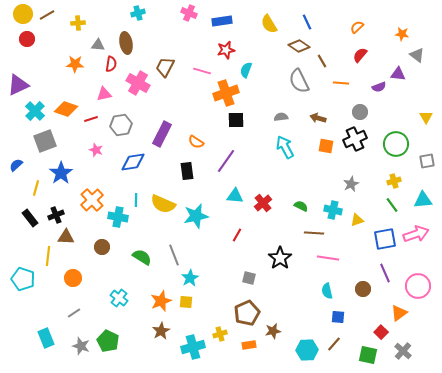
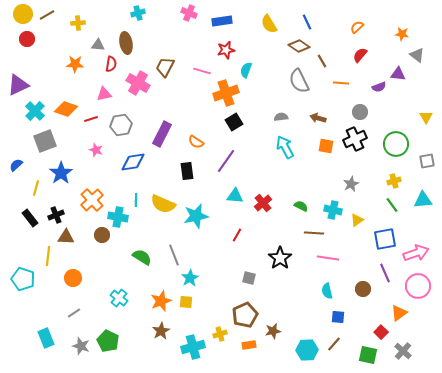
black square at (236, 120): moved 2 px left, 2 px down; rotated 30 degrees counterclockwise
yellow triangle at (357, 220): rotated 16 degrees counterclockwise
pink arrow at (416, 234): moved 19 px down
brown circle at (102, 247): moved 12 px up
brown pentagon at (247, 313): moved 2 px left, 2 px down
